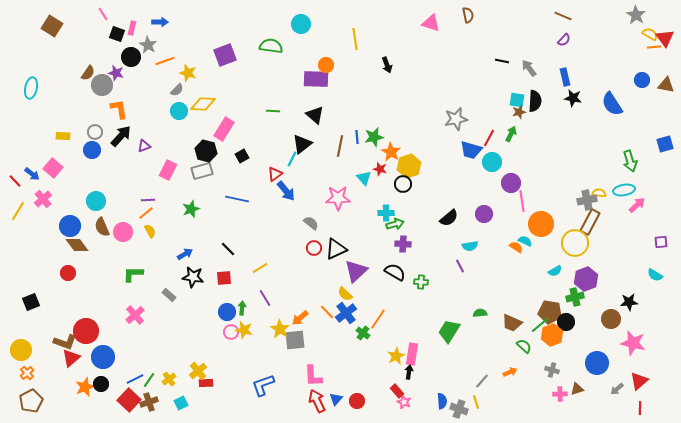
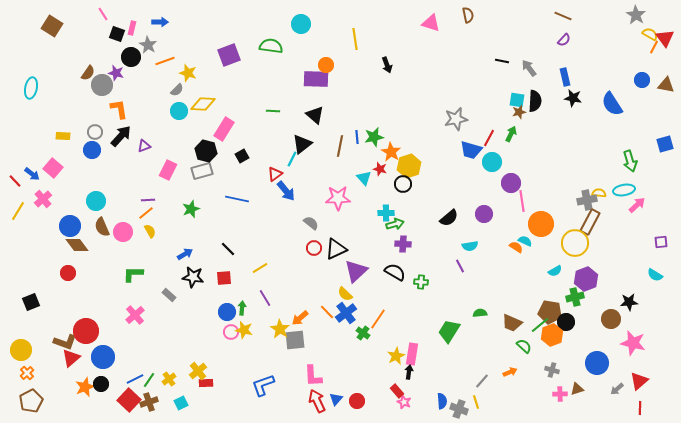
orange line at (654, 47): rotated 56 degrees counterclockwise
purple square at (225, 55): moved 4 px right
